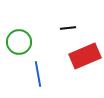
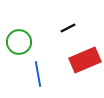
black line: rotated 21 degrees counterclockwise
red rectangle: moved 4 px down
